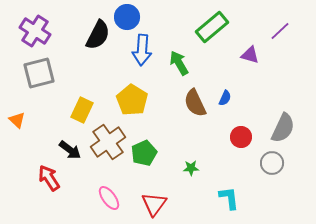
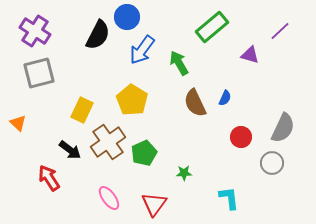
blue arrow: rotated 32 degrees clockwise
orange triangle: moved 1 px right, 3 px down
green star: moved 7 px left, 5 px down
